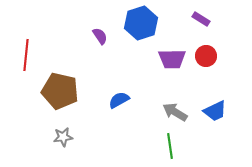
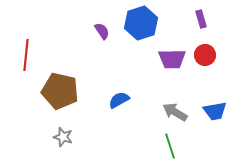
purple rectangle: rotated 42 degrees clockwise
purple semicircle: moved 2 px right, 5 px up
red circle: moved 1 px left, 1 px up
blue trapezoid: rotated 15 degrees clockwise
gray star: rotated 24 degrees clockwise
green line: rotated 10 degrees counterclockwise
